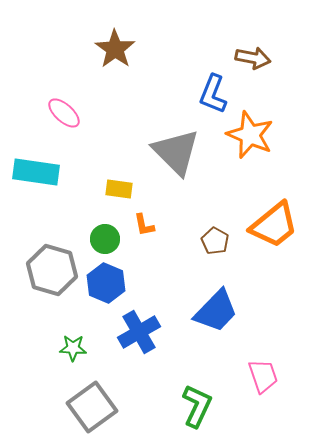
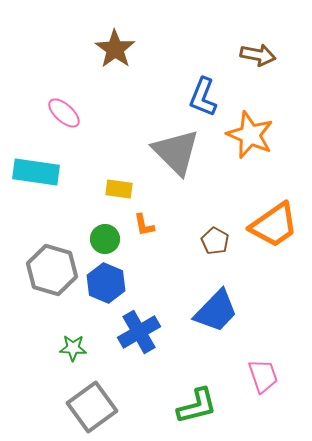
brown arrow: moved 5 px right, 3 px up
blue L-shape: moved 10 px left, 3 px down
orange trapezoid: rotated 4 degrees clockwise
green L-shape: rotated 51 degrees clockwise
